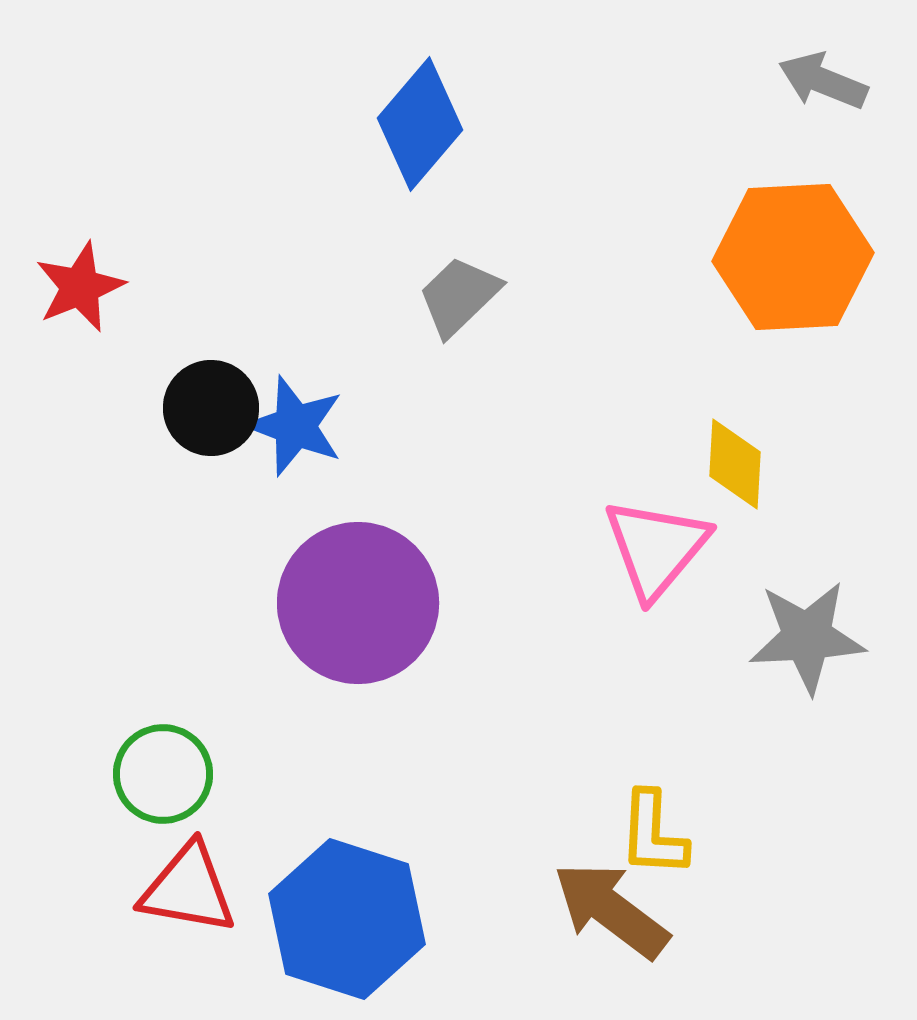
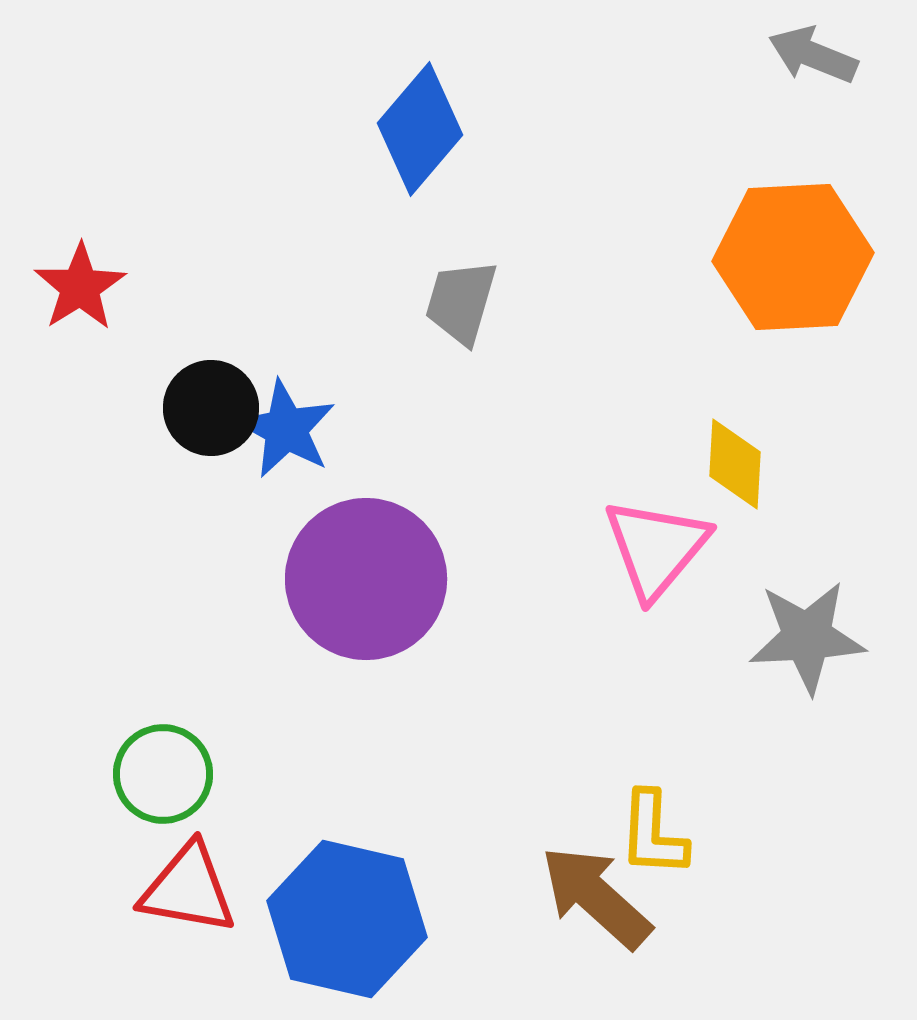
gray arrow: moved 10 px left, 26 px up
blue diamond: moved 5 px down
red star: rotated 10 degrees counterclockwise
gray trapezoid: moved 2 px right, 6 px down; rotated 30 degrees counterclockwise
blue star: moved 9 px left, 3 px down; rotated 8 degrees clockwise
purple circle: moved 8 px right, 24 px up
brown arrow: moved 15 px left, 13 px up; rotated 5 degrees clockwise
blue hexagon: rotated 5 degrees counterclockwise
